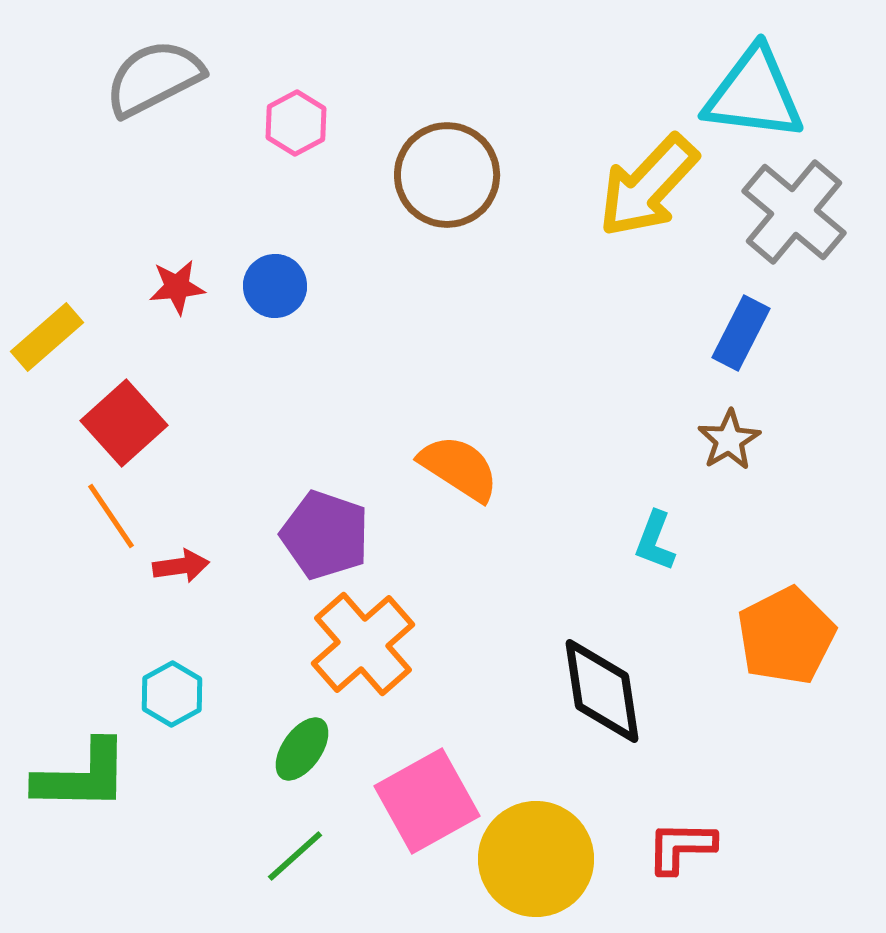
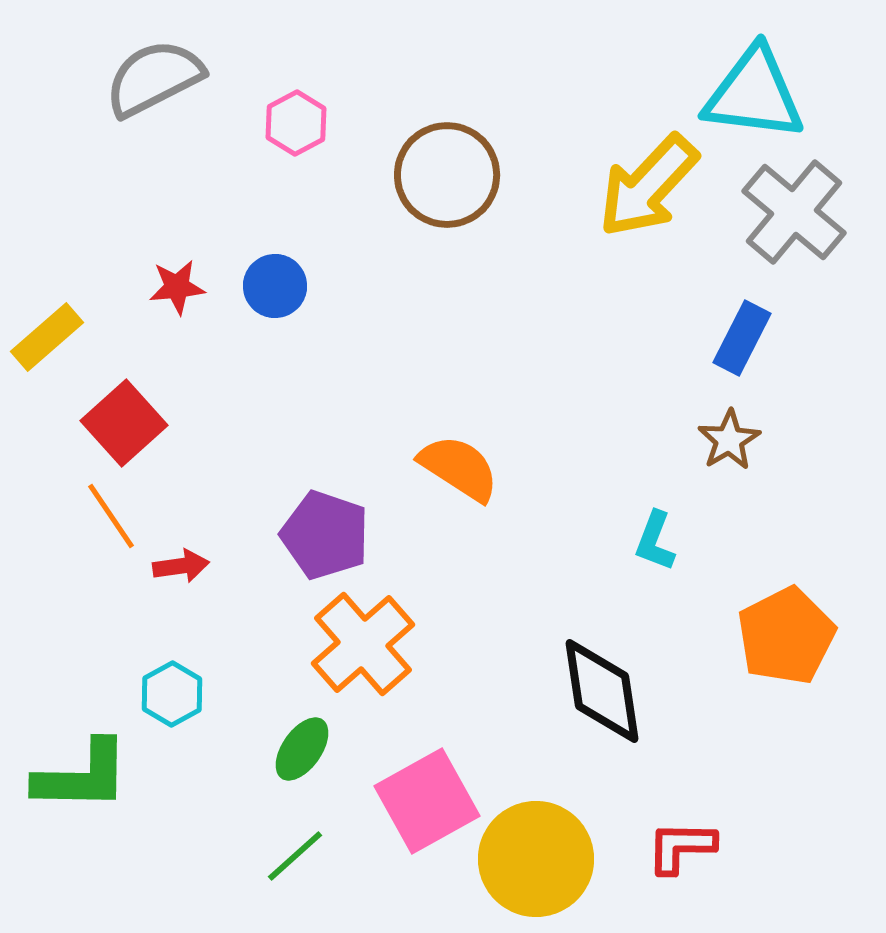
blue rectangle: moved 1 px right, 5 px down
